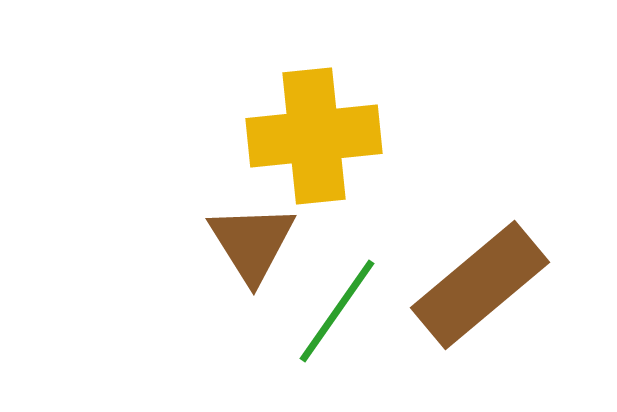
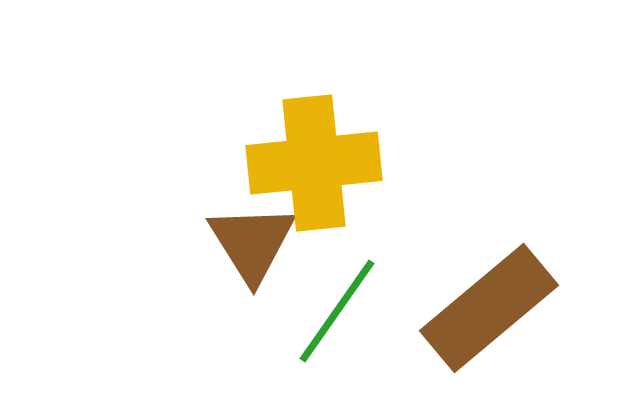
yellow cross: moved 27 px down
brown rectangle: moved 9 px right, 23 px down
